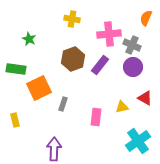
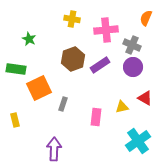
pink cross: moved 3 px left, 4 px up
purple rectangle: rotated 18 degrees clockwise
